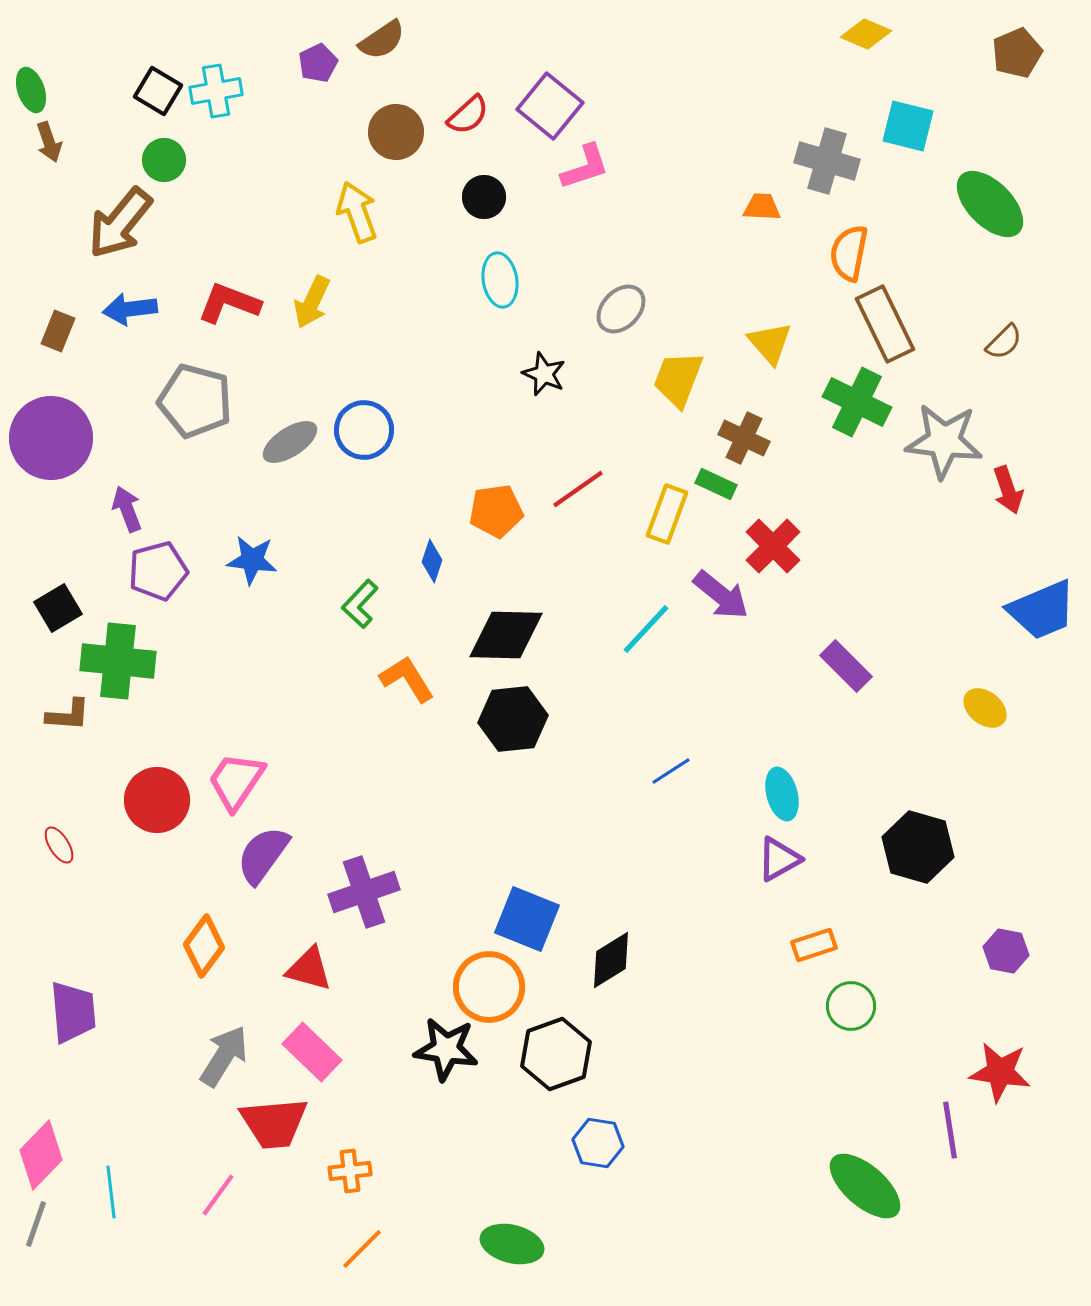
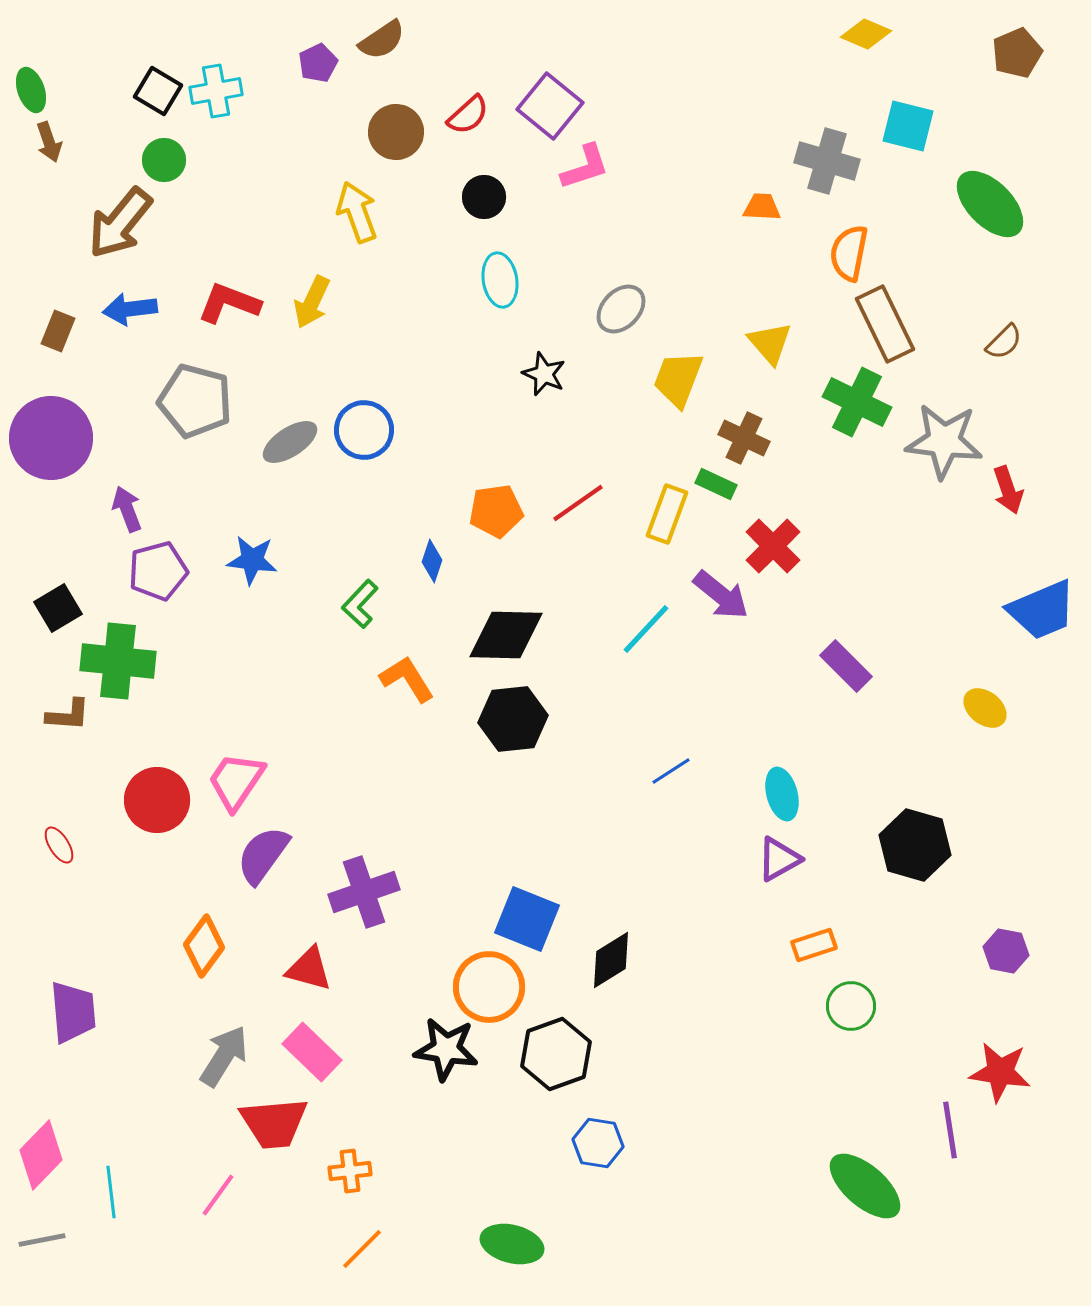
red line at (578, 489): moved 14 px down
black hexagon at (918, 847): moved 3 px left, 2 px up
gray line at (36, 1224): moved 6 px right, 16 px down; rotated 60 degrees clockwise
